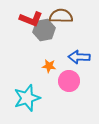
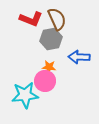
brown semicircle: moved 4 px left, 3 px down; rotated 65 degrees clockwise
gray hexagon: moved 7 px right, 9 px down
orange star: moved 1 px down
pink circle: moved 24 px left
cyan star: moved 2 px left, 3 px up; rotated 12 degrees clockwise
